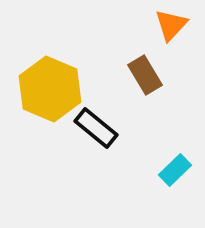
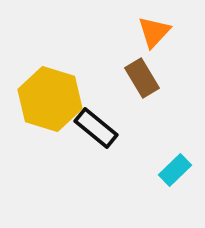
orange triangle: moved 17 px left, 7 px down
brown rectangle: moved 3 px left, 3 px down
yellow hexagon: moved 10 px down; rotated 6 degrees counterclockwise
